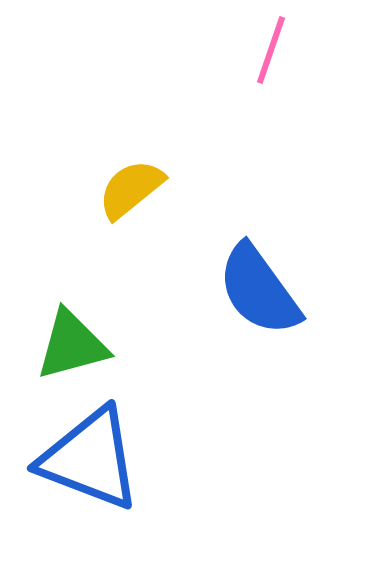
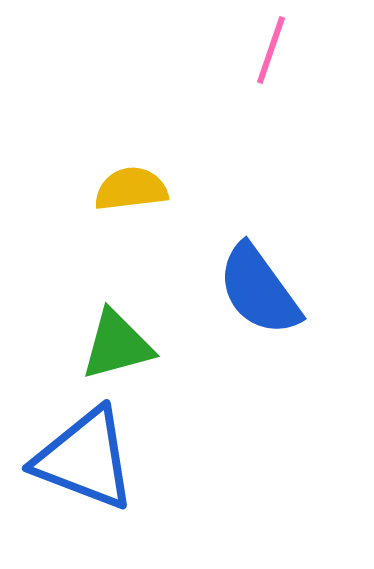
yellow semicircle: rotated 32 degrees clockwise
green triangle: moved 45 px right
blue triangle: moved 5 px left
